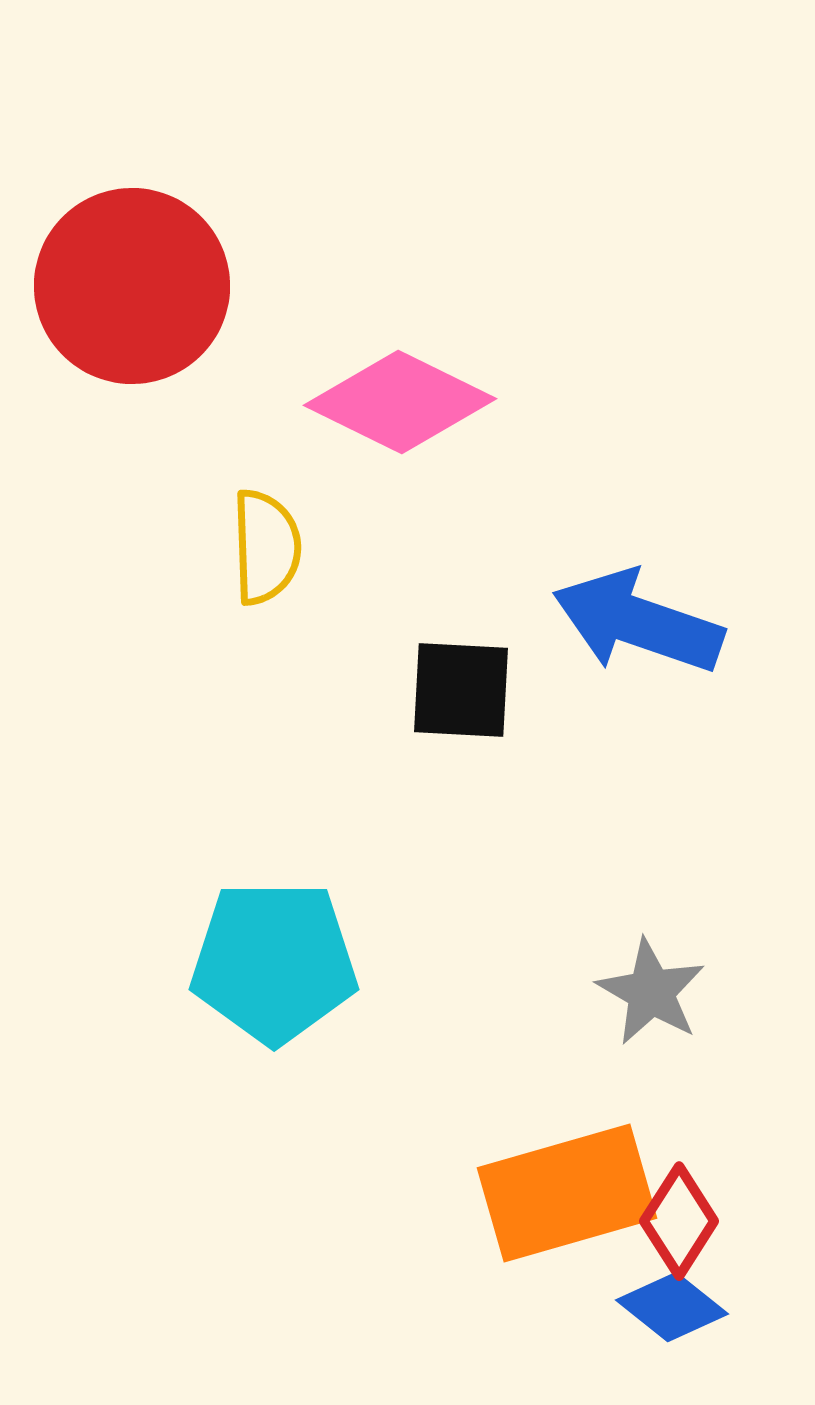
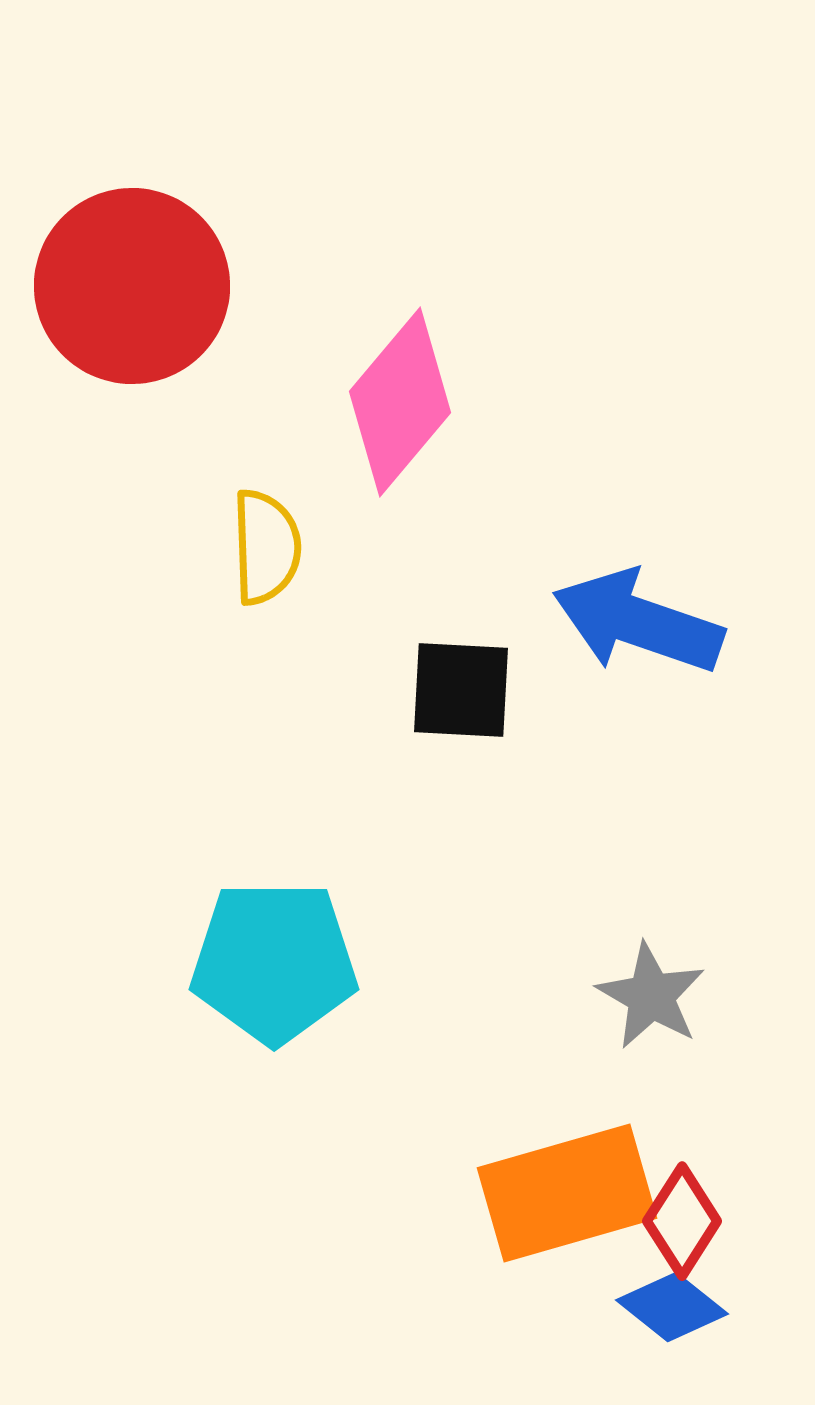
pink diamond: rotated 76 degrees counterclockwise
gray star: moved 4 px down
red diamond: moved 3 px right
